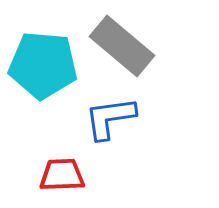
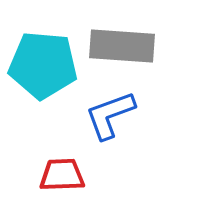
gray rectangle: rotated 36 degrees counterclockwise
blue L-shape: moved 3 px up; rotated 12 degrees counterclockwise
